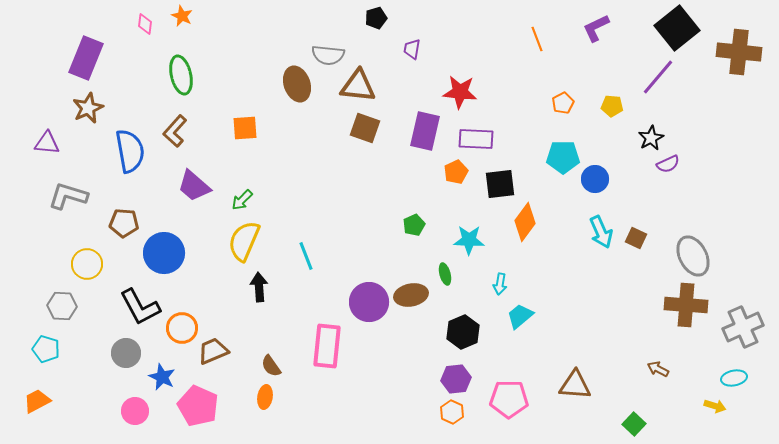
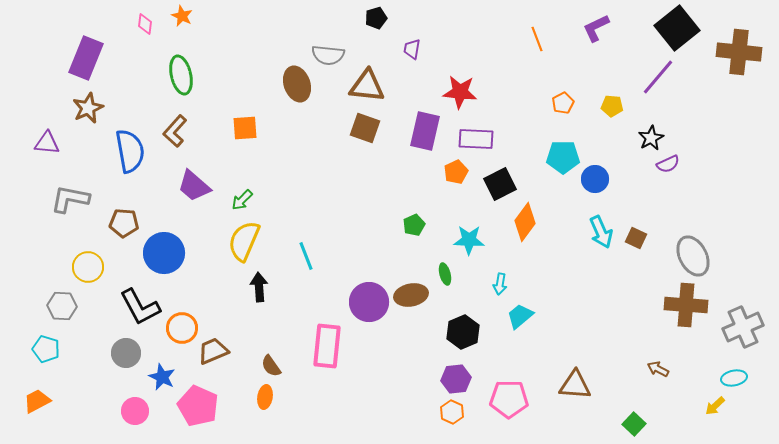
brown triangle at (358, 86): moved 9 px right
black square at (500, 184): rotated 20 degrees counterclockwise
gray L-shape at (68, 196): moved 2 px right, 3 px down; rotated 6 degrees counterclockwise
yellow circle at (87, 264): moved 1 px right, 3 px down
yellow arrow at (715, 406): rotated 120 degrees clockwise
